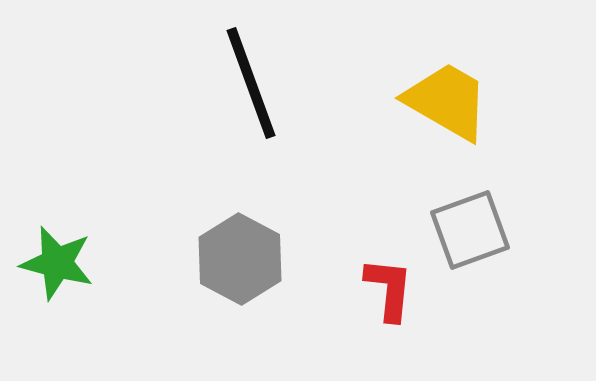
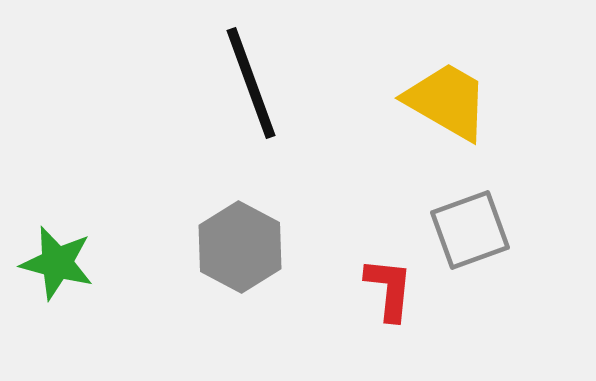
gray hexagon: moved 12 px up
